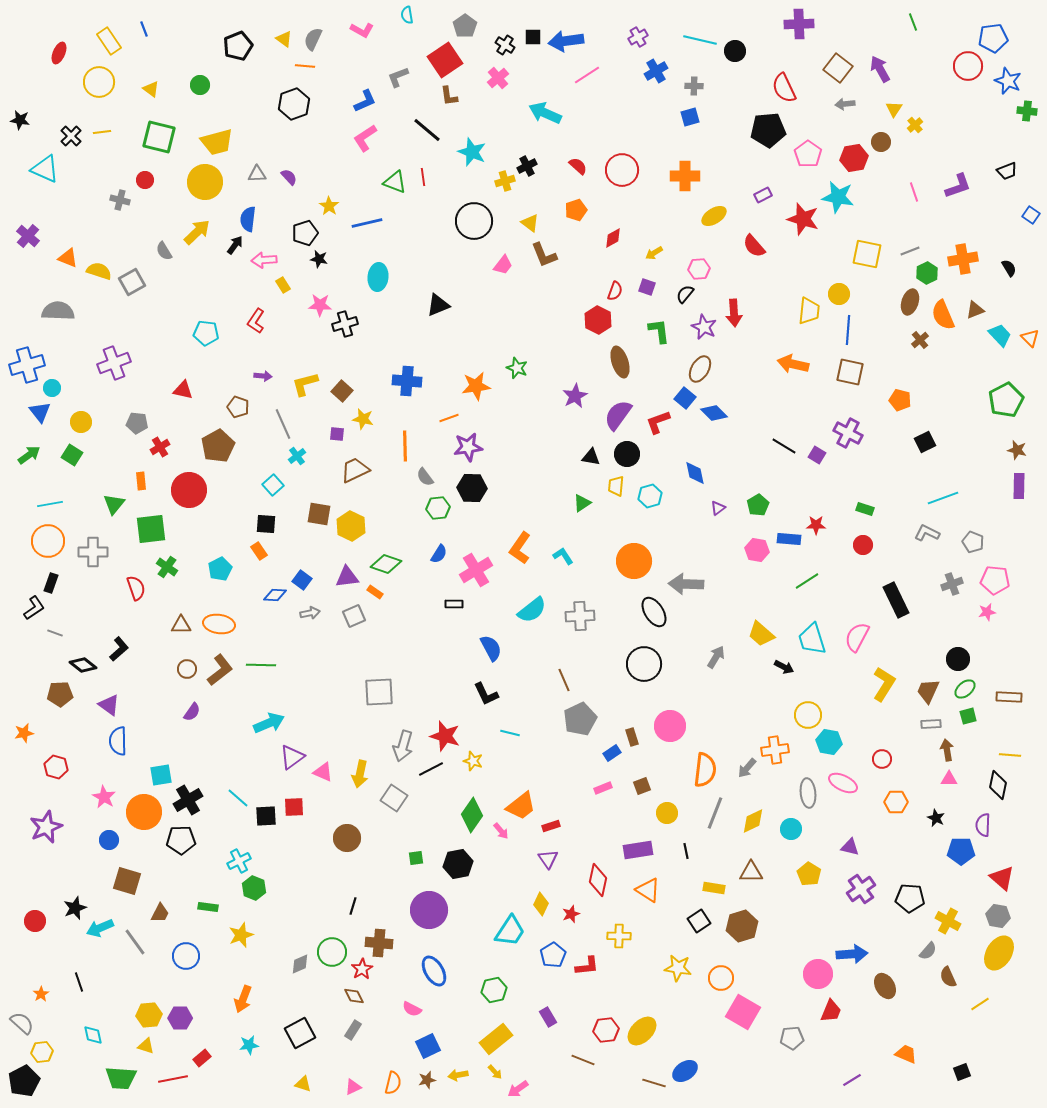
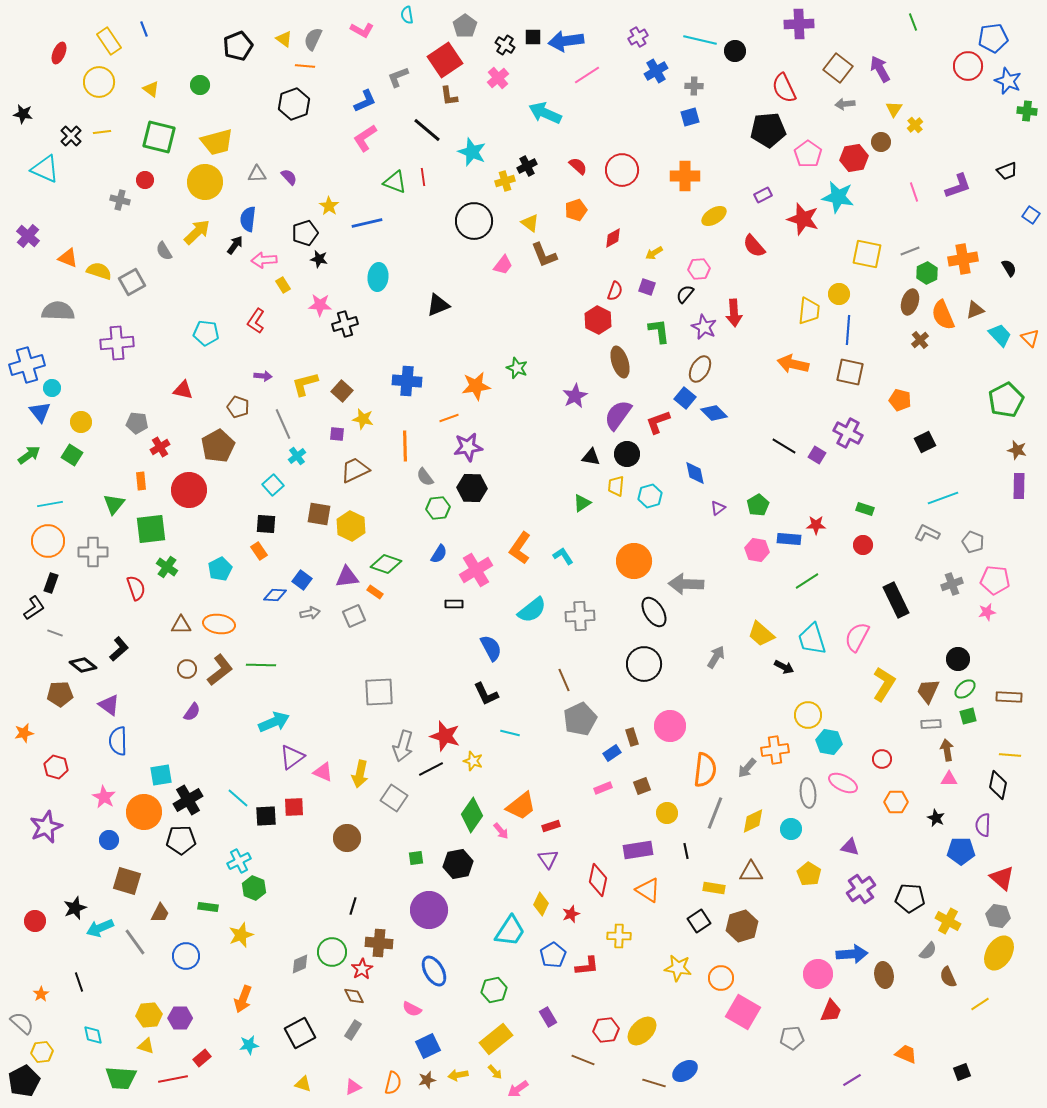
black star at (20, 120): moved 3 px right, 6 px up
purple cross at (114, 363): moved 3 px right, 20 px up; rotated 16 degrees clockwise
cyan arrow at (269, 723): moved 5 px right, 1 px up
brown ellipse at (885, 986): moved 1 px left, 11 px up; rotated 20 degrees clockwise
